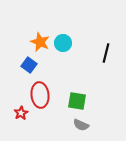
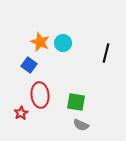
green square: moved 1 px left, 1 px down
